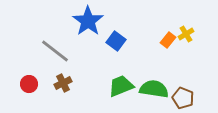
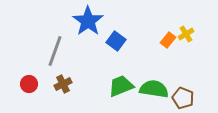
gray line: rotated 72 degrees clockwise
brown cross: moved 1 px down
